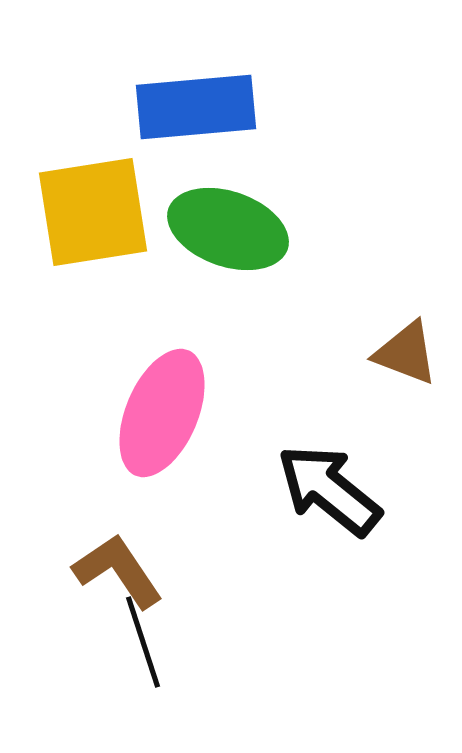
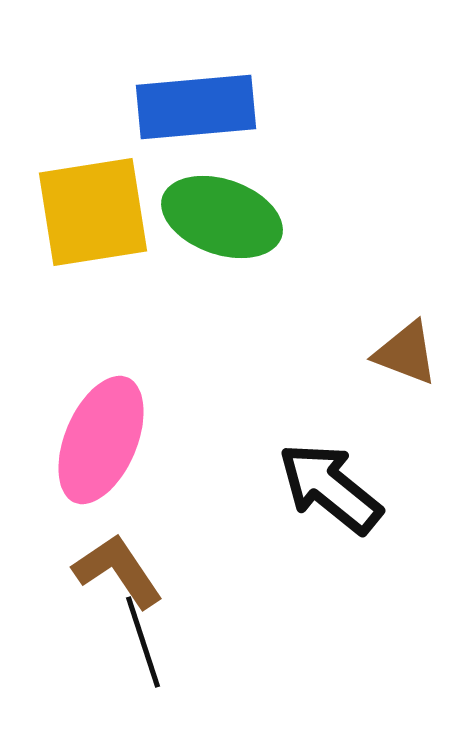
green ellipse: moved 6 px left, 12 px up
pink ellipse: moved 61 px left, 27 px down
black arrow: moved 1 px right, 2 px up
